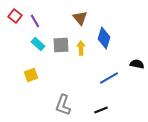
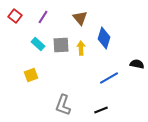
purple line: moved 8 px right, 4 px up; rotated 64 degrees clockwise
